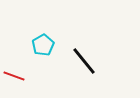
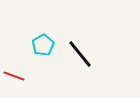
black line: moved 4 px left, 7 px up
